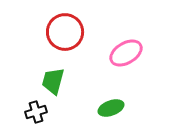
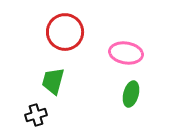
pink ellipse: rotated 40 degrees clockwise
green ellipse: moved 20 px right, 14 px up; rotated 55 degrees counterclockwise
black cross: moved 3 px down
